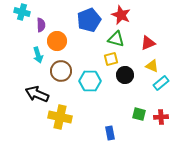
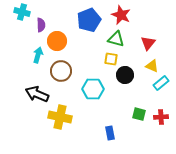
red triangle: rotated 28 degrees counterclockwise
cyan arrow: rotated 147 degrees counterclockwise
yellow square: rotated 24 degrees clockwise
cyan hexagon: moved 3 px right, 8 px down
